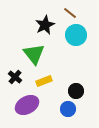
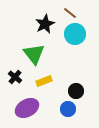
black star: moved 1 px up
cyan circle: moved 1 px left, 1 px up
purple ellipse: moved 3 px down
